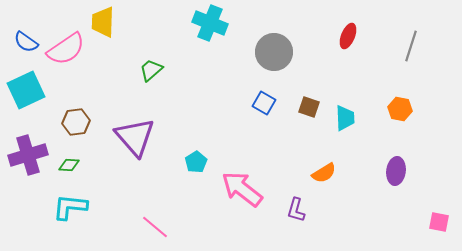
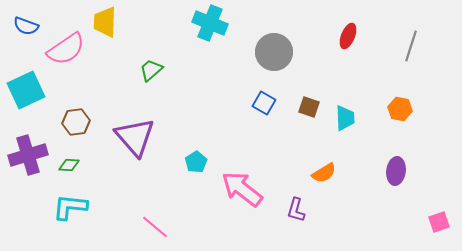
yellow trapezoid: moved 2 px right
blue semicircle: moved 16 px up; rotated 15 degrees counterclockwise
pink square: rotated 30 degrees counterclockwise
